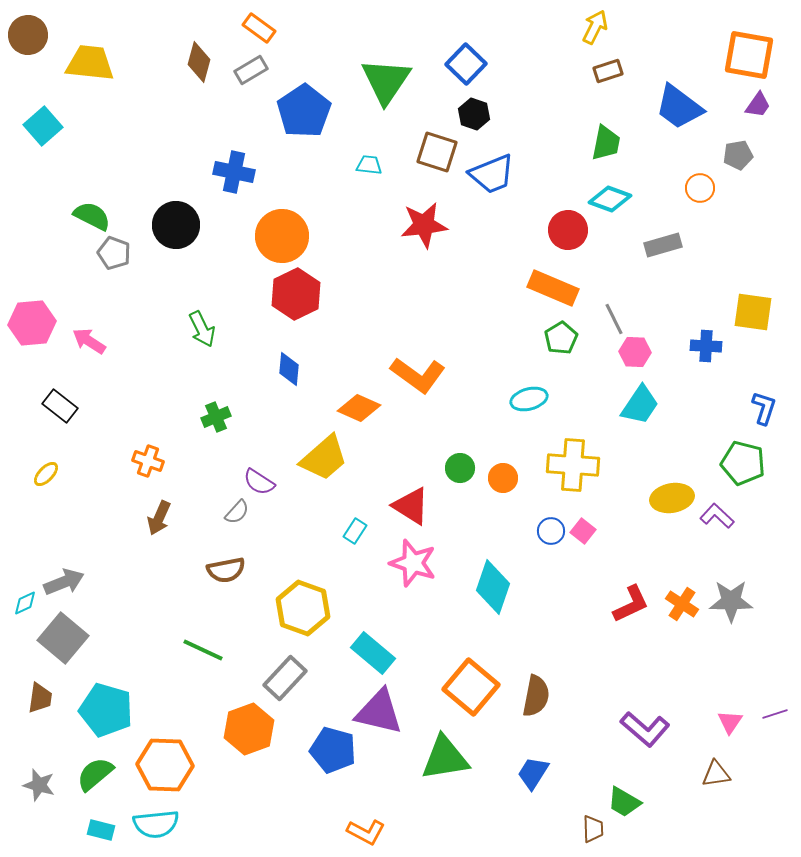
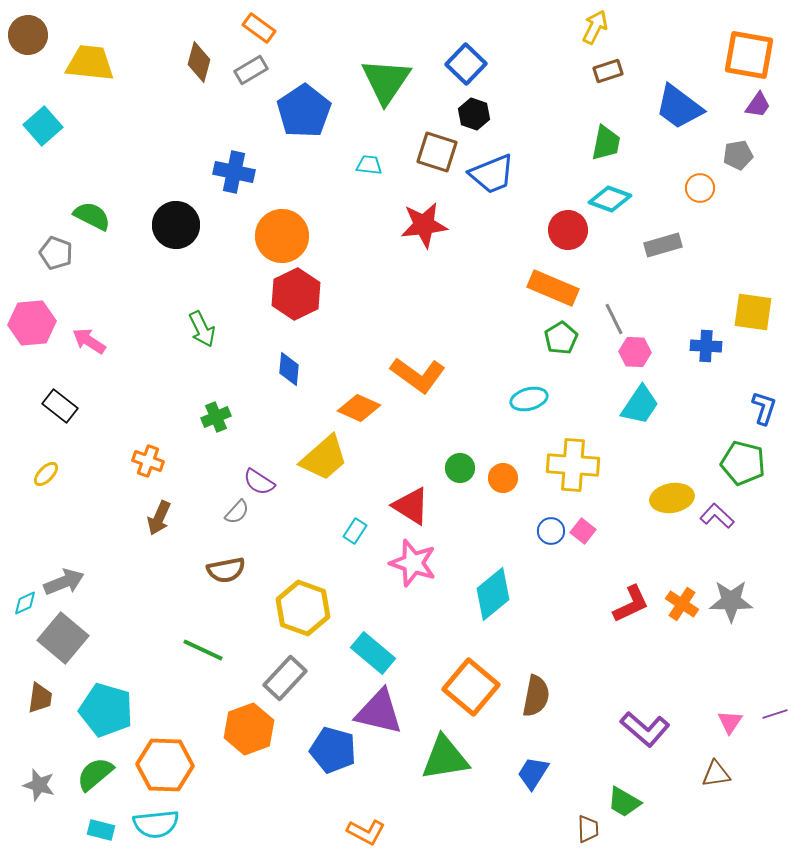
gray pentagon at (114, 253): moved 58 px left
cyan diamond at (493, 587): moved 7 px down; rotated 32 degrees clockwise
brown trapezoid at (593, 829): moved 5 px left
